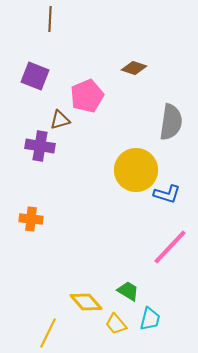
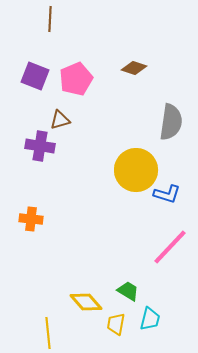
pink pentagon: moved 11 px left, 17 px up
yellow trapezoid: rotated 50 degrees clockwise
yellow line: rotated 32 degrees counterclockwise
